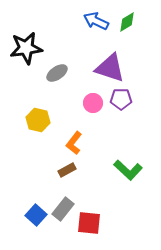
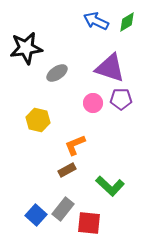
orange L-shape: moved 1 px right, 2 px down; rotated 30 degrees clockwise
green L-shape: moved 18 px left, 16 px down
